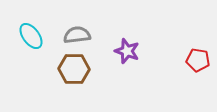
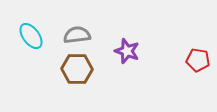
brown hexagon: moved 3 px right
